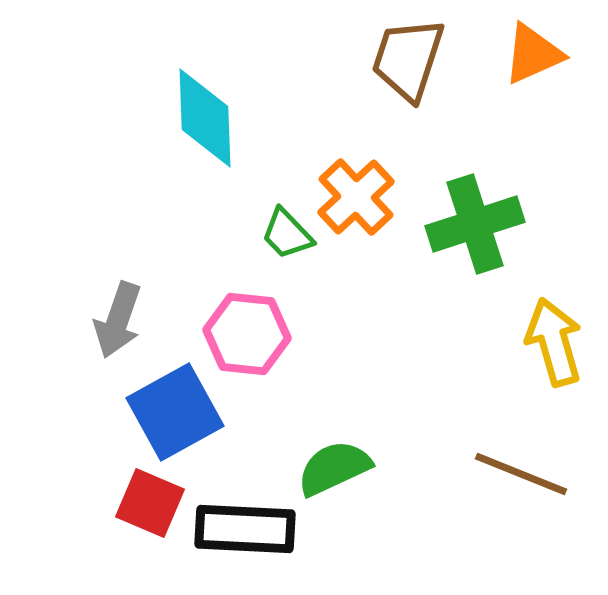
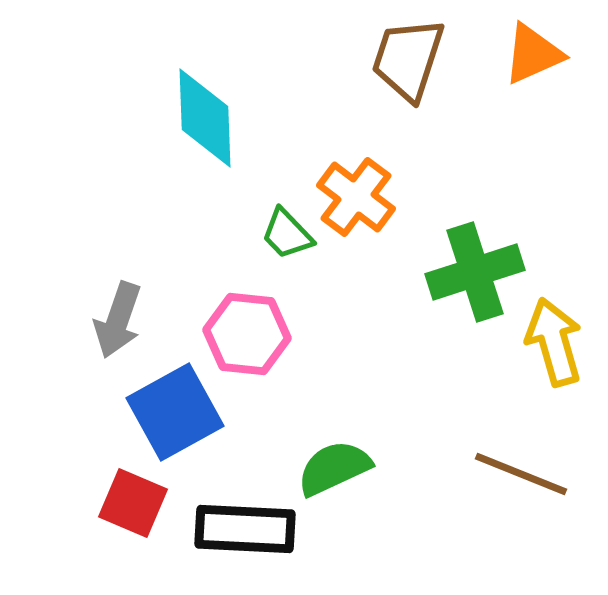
orange cross: rotated 10 degrees counterclockwise
green cross: moved 48 px down
red square: moved 17 px left
